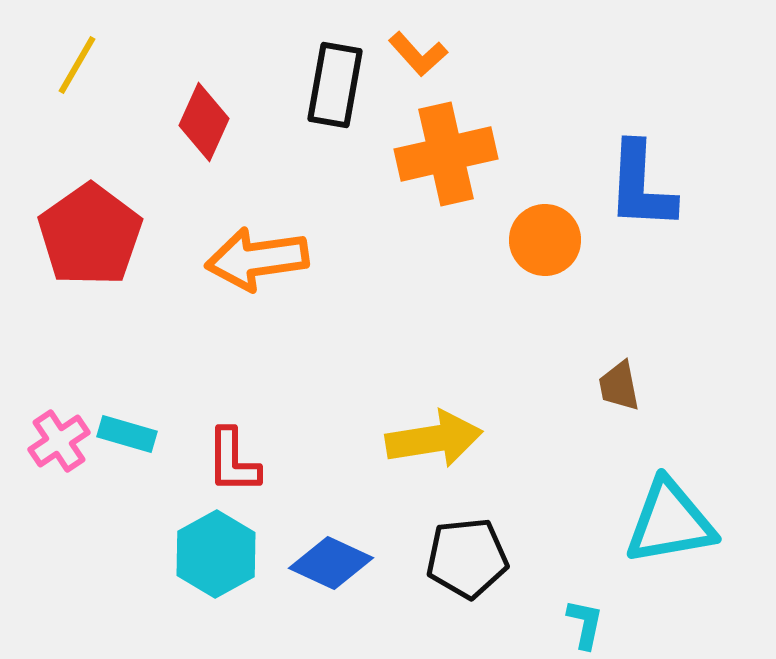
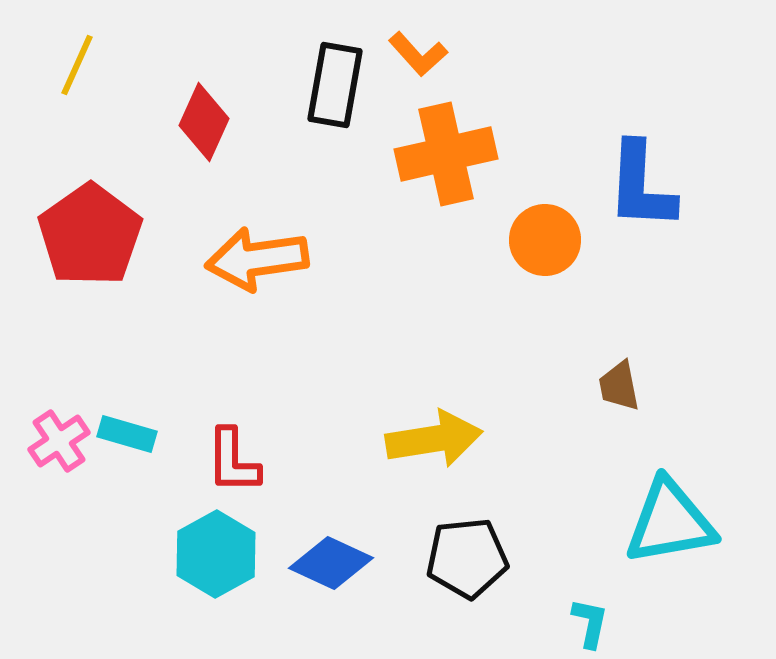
yellow line: rotated 6 degrees counterclockwise
cyan L-shape: moved 5 px right, 1 px up
